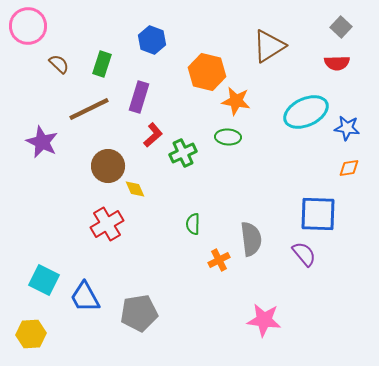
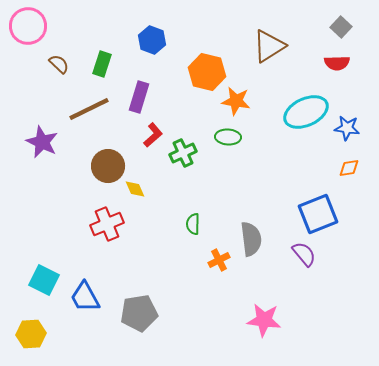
blue square: rotated 24 degrees counterclockwise
red cross: rotated 8 degrees clockwise
